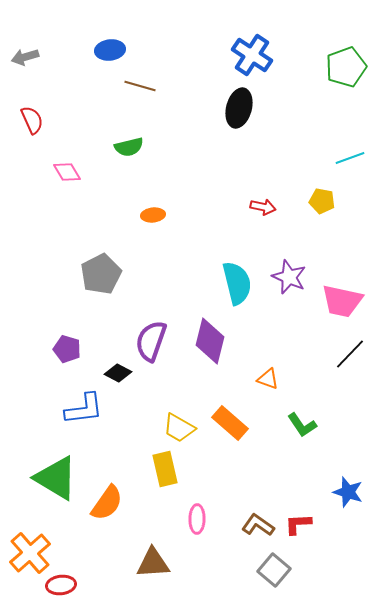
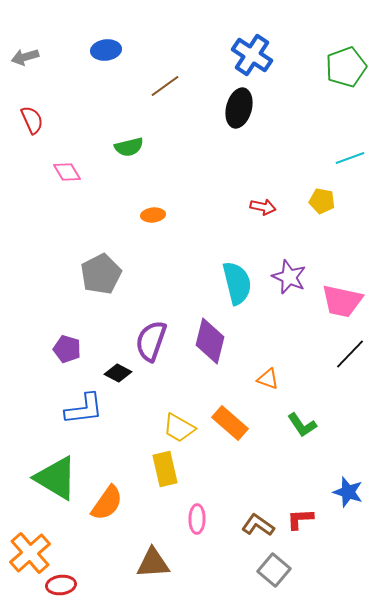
blue ellipse: moved 4 px left
brown line: moved 25 px right; rotated 52 degrees counterclockwise
red L-shape: moved 2 px right, 5 px up
